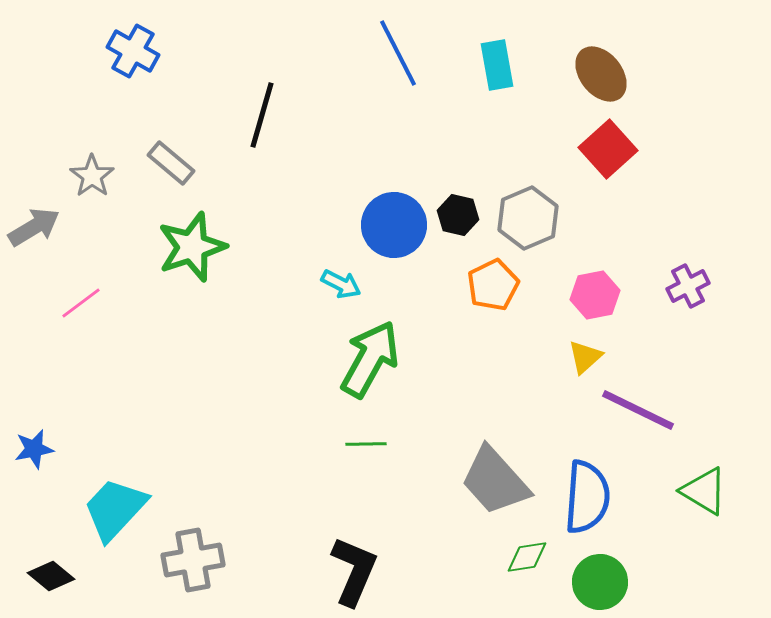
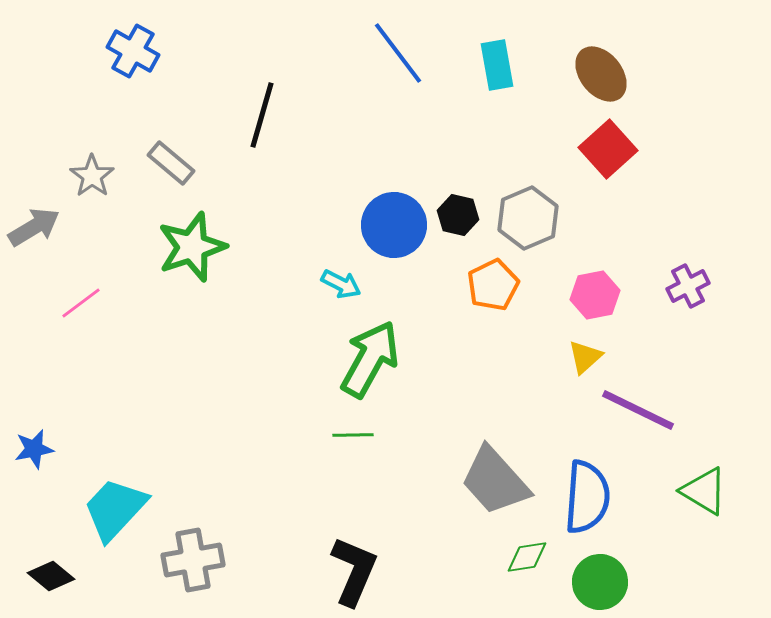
blue line: rotated 10 degrees counterclockwise
green line: moved 13 px left, 9 px up
